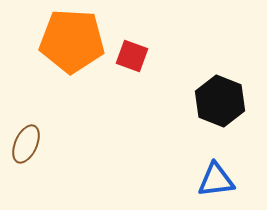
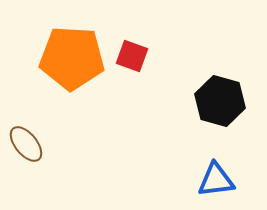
orange pentagon: moved 17 px down
black hexagon: rotated 6 degrees counterclockwise
brown ellipse: rotated 63 degrees counterclockwise
